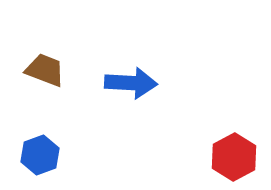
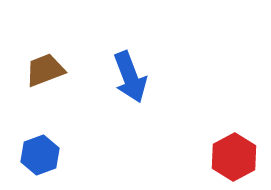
brown trapezoid: rotated 42 degrees counterclockwise
blue arrow: moved 1 px left, 6 px up; rotated 66 degrees clockwise
